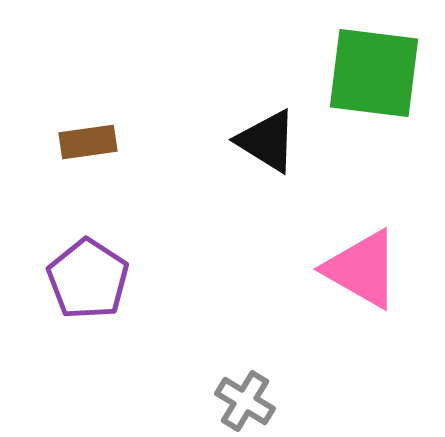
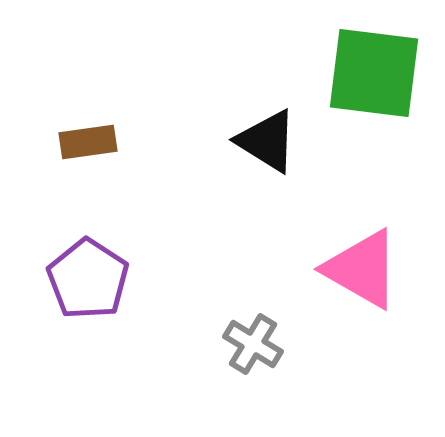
gray cross: moved 8 px right, 57 px up
